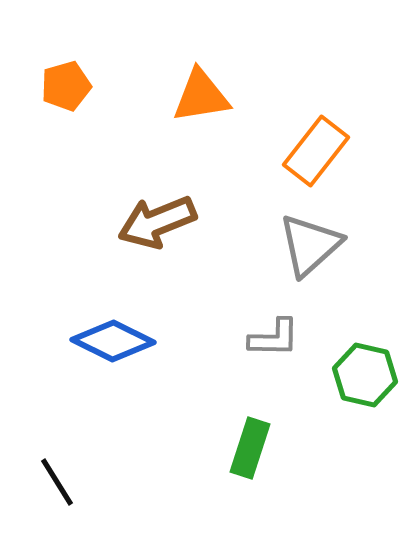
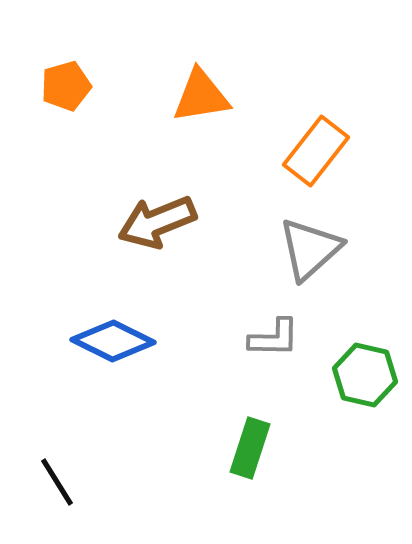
gray triangle: moved 4 px down
